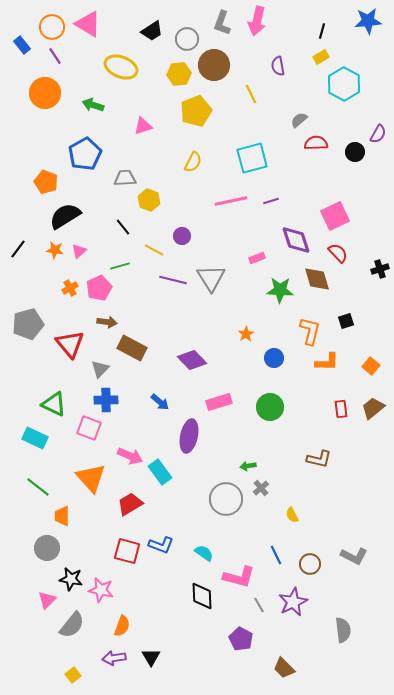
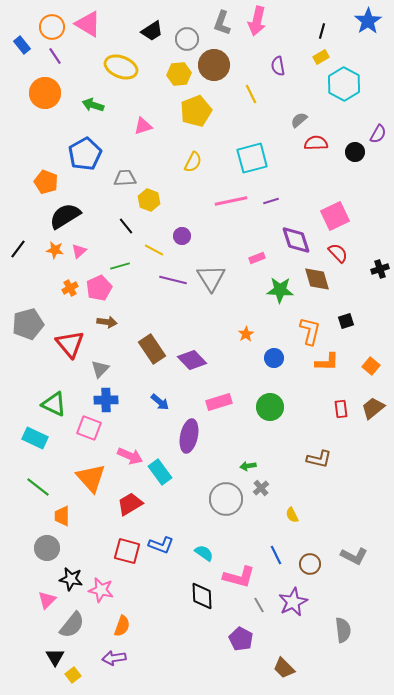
blue star at (368, 21): rotated 28 degrees counterclockwise
black line at (123, 227): moved 3 px right, 1 px up
brown rectangle at (132, 348): moved 20 px right, 1 px down; rotated 28 degrees clockwise
black triangle at (151, 657): moved 96 px left
